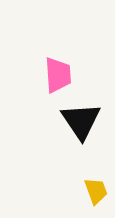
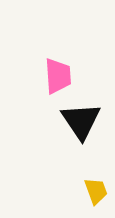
pink trapezoid: moved 1 px down
